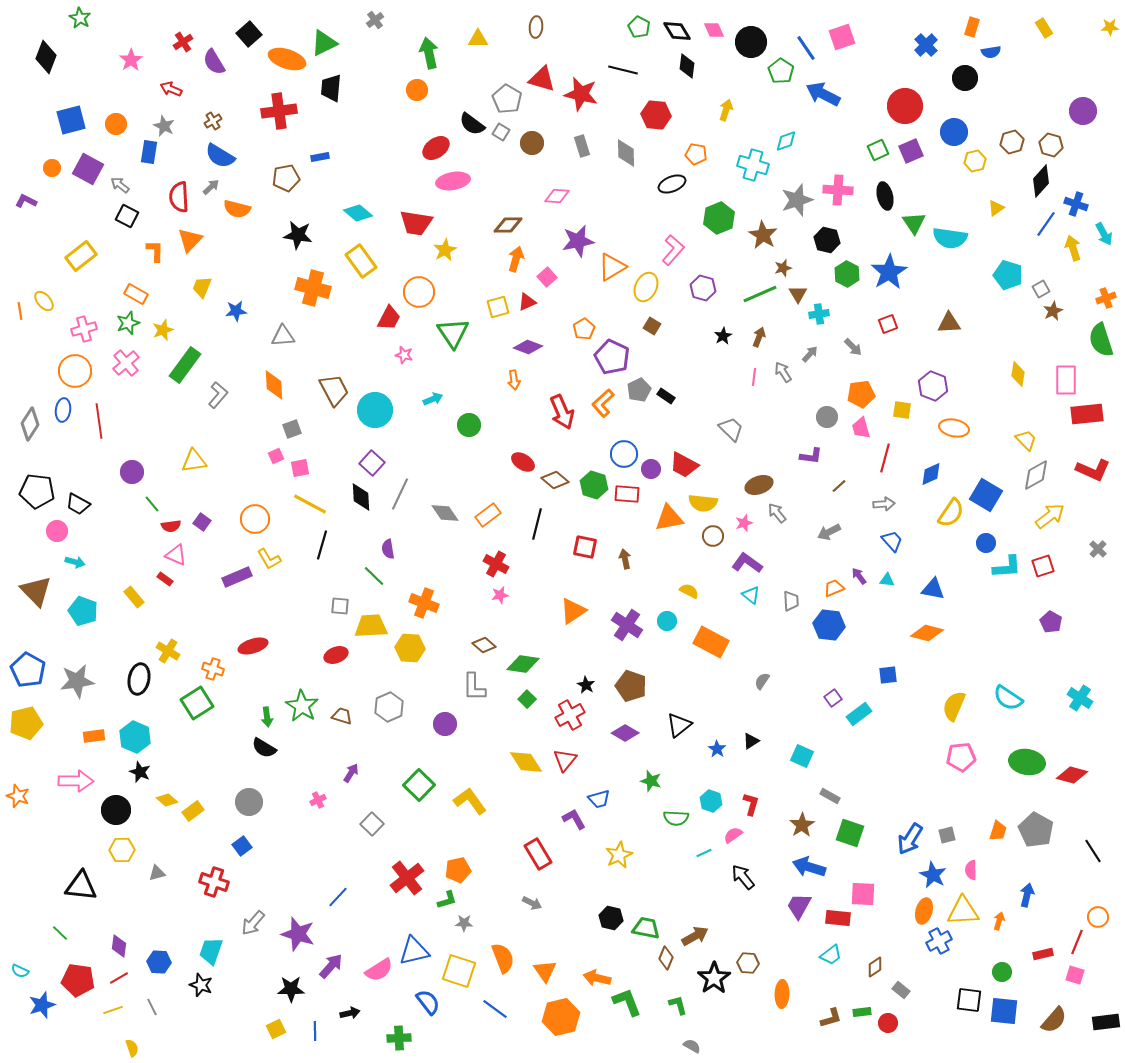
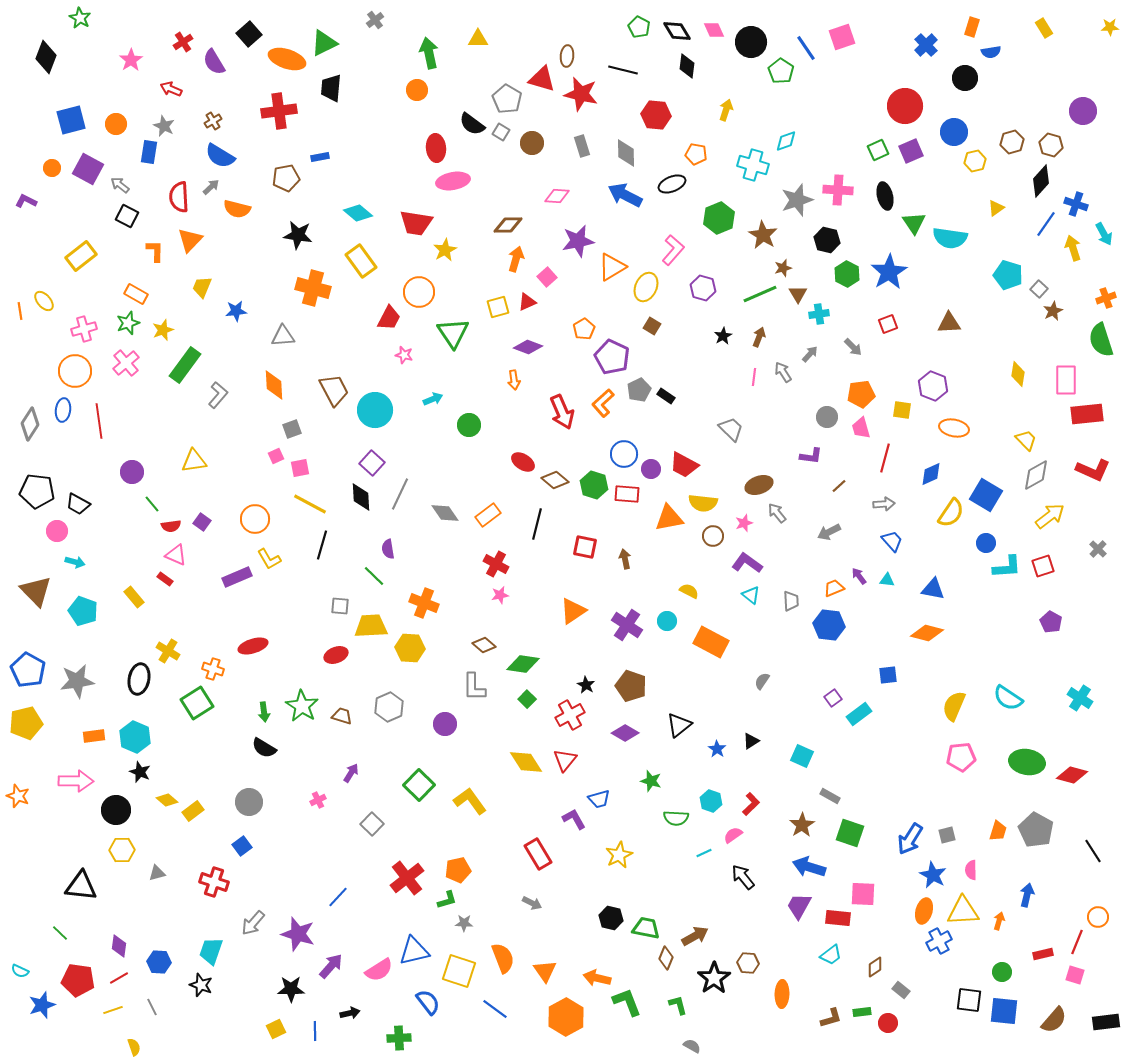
brown ellipse at (536, 27): moved 31 px right, 29 px down
blue arrow at (823, 94): moved 198 px left, 101 px down
red ellipse at (436, 148): rotated 60 degrees counterclockwise
gray square at (1041, 289): moved 2 px left; rotated 18 degrees counterclockwise
green arrow at (267, 717): moved 3 px left, 5 px up
red L-shape at (751, 804): rotated 30 degrees clockwise
orange hexagon at (561, 1017): moved 5 px right; rotated 15 degrees counterclockwise
yellow semicircle at (132, 1048): moved 2 px right, 1 px up
